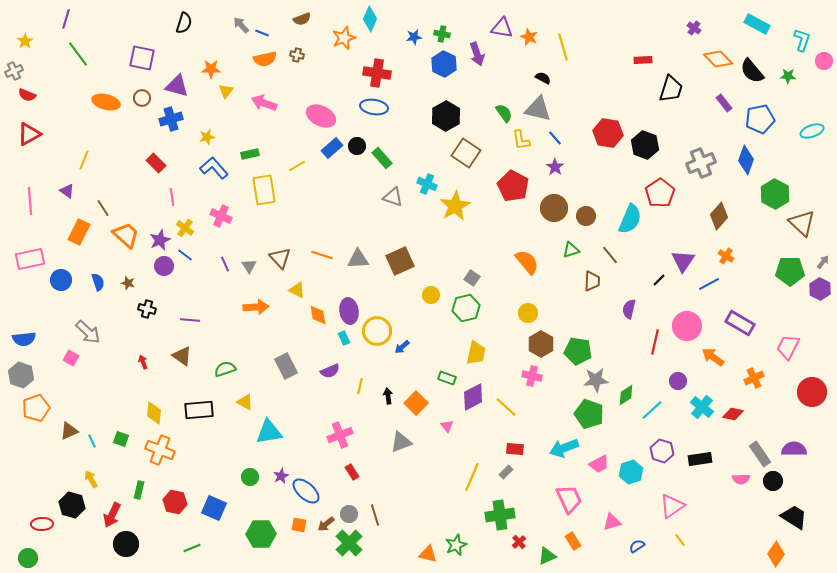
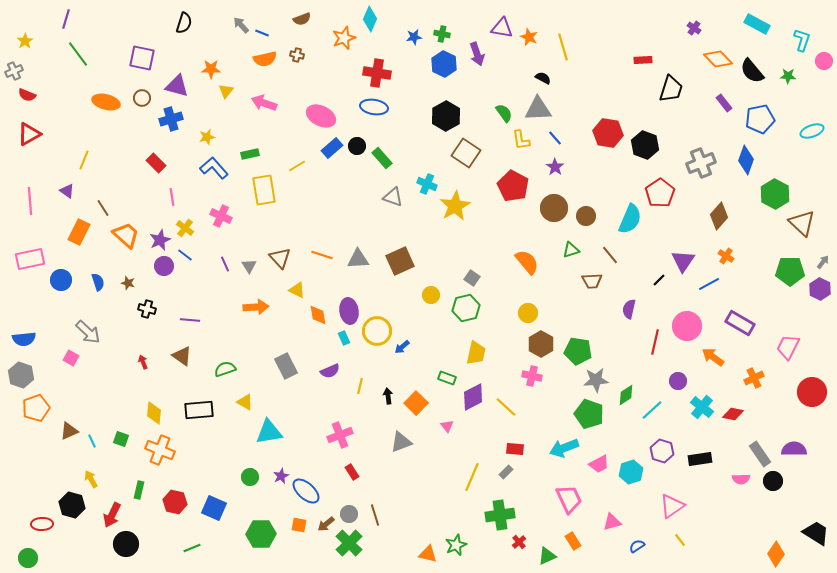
gray triangle at (538, 109): rotated 16 degrees counterclockwise
brown trapezoid at (592, 281): rotated 85 degrees clockwise
black trapezoid at (794, 517): moved 22 px right, 16 px down
